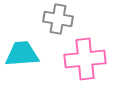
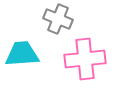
gray cross: rotated 12 degrees clockwise
